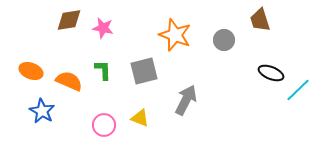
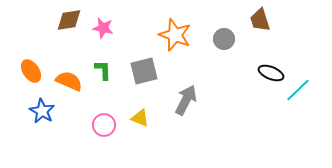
gray circle: moved 1 px up
orange ellipse: rotated 35 degrees clockwise
